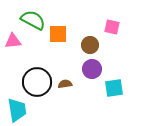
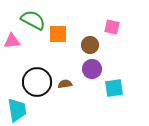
pink triangle: moved 1 px left
